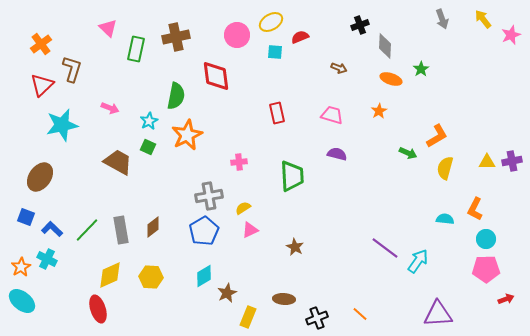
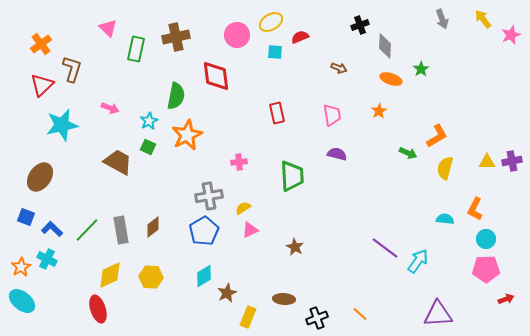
pink trapezoid at (332, 115): rotated 65 degrees clockwise
